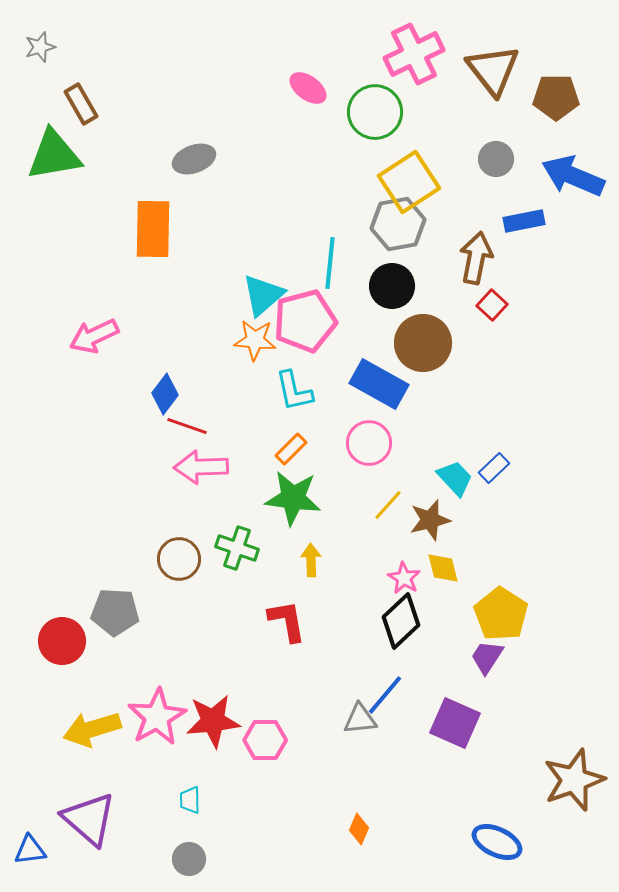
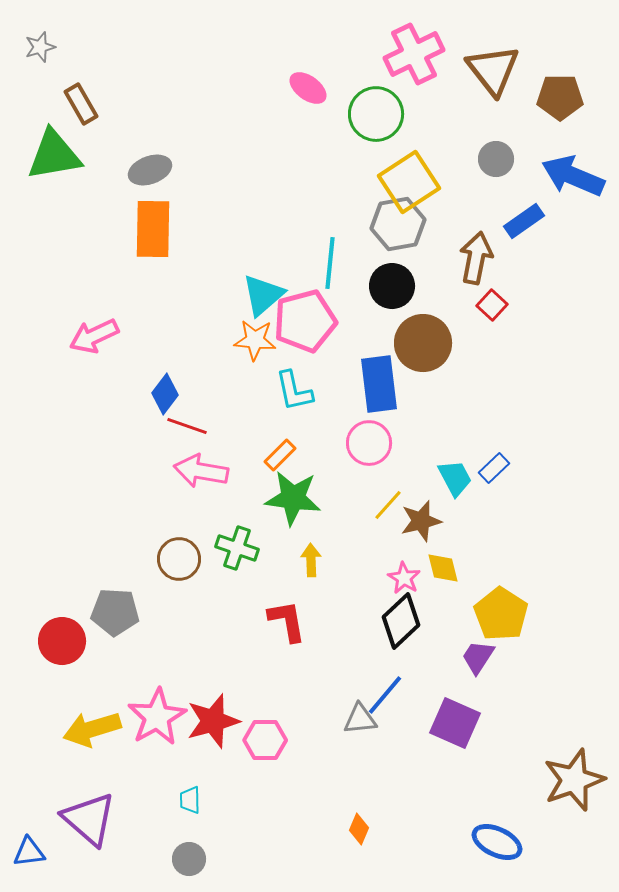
brown pentagon at (556, 97): moved 4 px right
green circle at (375, 112): moved 1 px right, 2 px down
gray ellipse at (194, 159): moved 44 px left, 11 px down
blue rectangle at (524, 221): rotated 24 degrees counterclockwise
blue rectangle at (379, 384): rotated 54 degrees clockwise
orange rectangle at (291, 449): moved 11 px left, 6 px down
pink arrow at (201, 467): moved 4 px down; rotated 12 degrees clockwise
cyan trapezoid at (455, 478): rotated 15 degrees clockwise
brown star at (430, 520): moved 9 px left, 1 px down
purple trapezoid at (487, 657): moved 9 px left
red star at (213, 721): rotated 10 degrees counterclockwise
blue triangle at (30, 850): moved 1 px left, 2 px down
